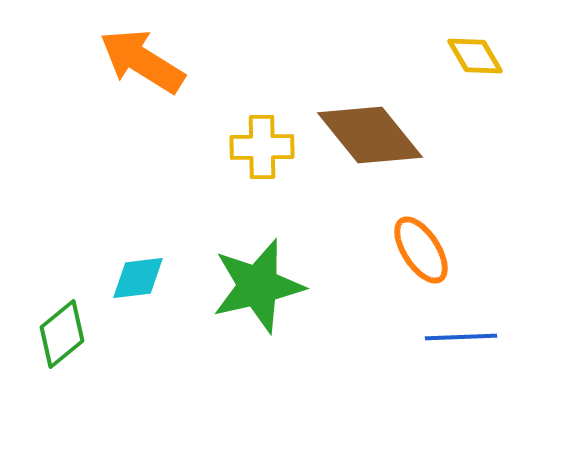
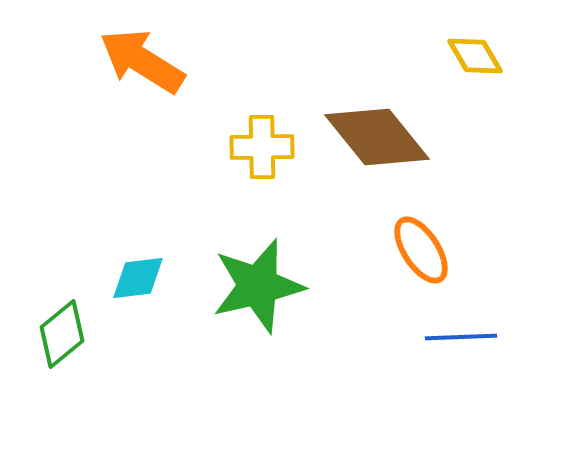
brown diamond: moved 7 px right, 2 px down
